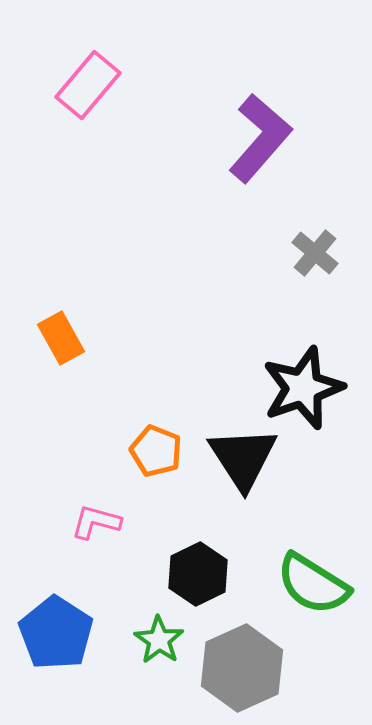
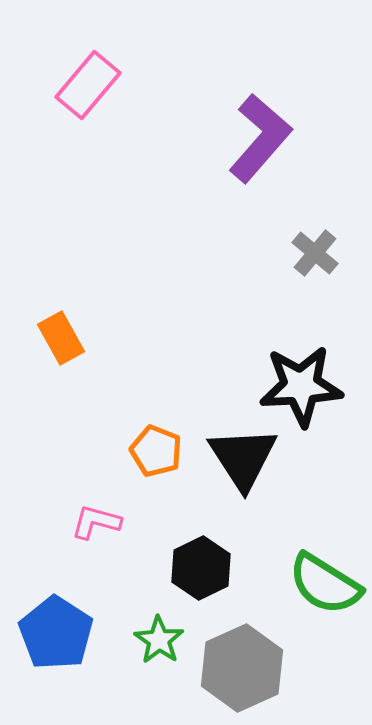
black star: moved 2 px left, 2 px up; rotated 16 degrees clockwise
black hexagon: moved 3 px right, 6 px up
green semicircle: moved 12 px right
